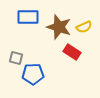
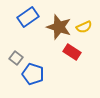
blue rectangle: rotated 35 degrees counterclockwise
gray square: rotated 24 degrees clockwise
blue pentagon: rotated 20 degrees clockwise
